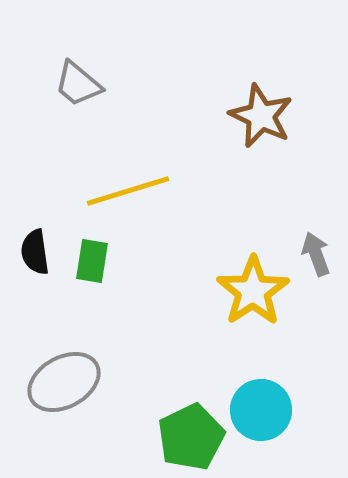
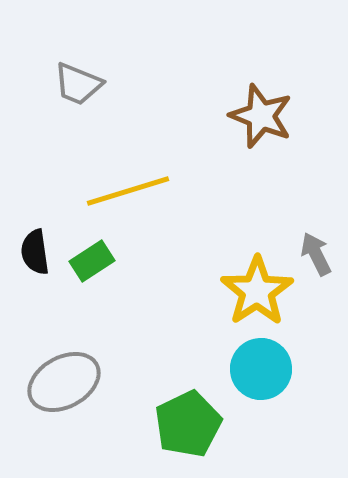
gray trapezoid: rotated 18 degrees counterclockwise
brown star: rotated 4 degrees counterclockwise
gray arrow: rotated 6 degrees counterclockwise
green rectangle: rotated 48 degrees clockwise
yellow star: moved 4 px right
cyan circle: moved 41 px up
green pentagon: moved 3 px left, 13 px up
